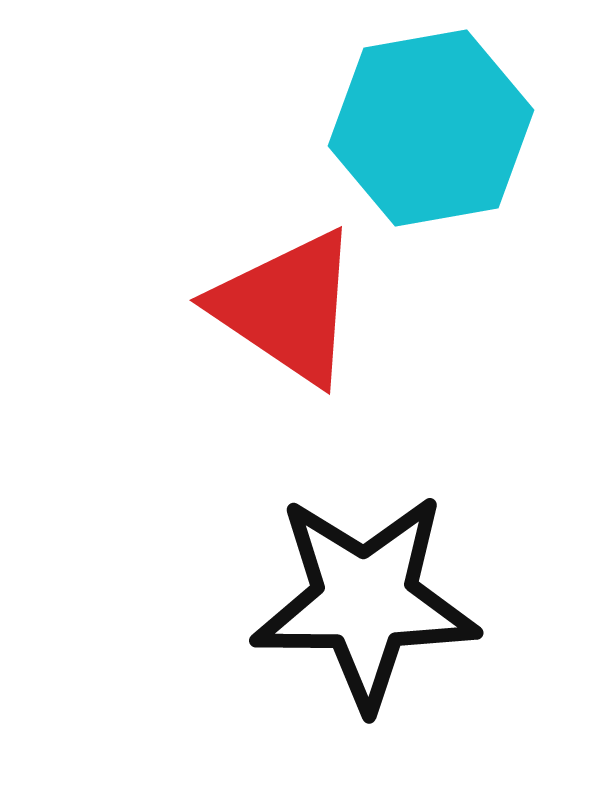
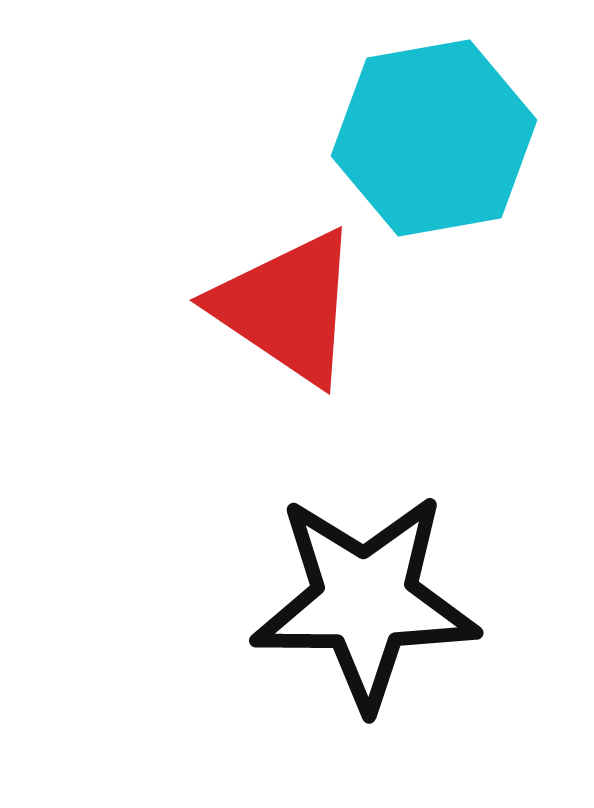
cyan hexagon: moved 3 px right, 10 px down
